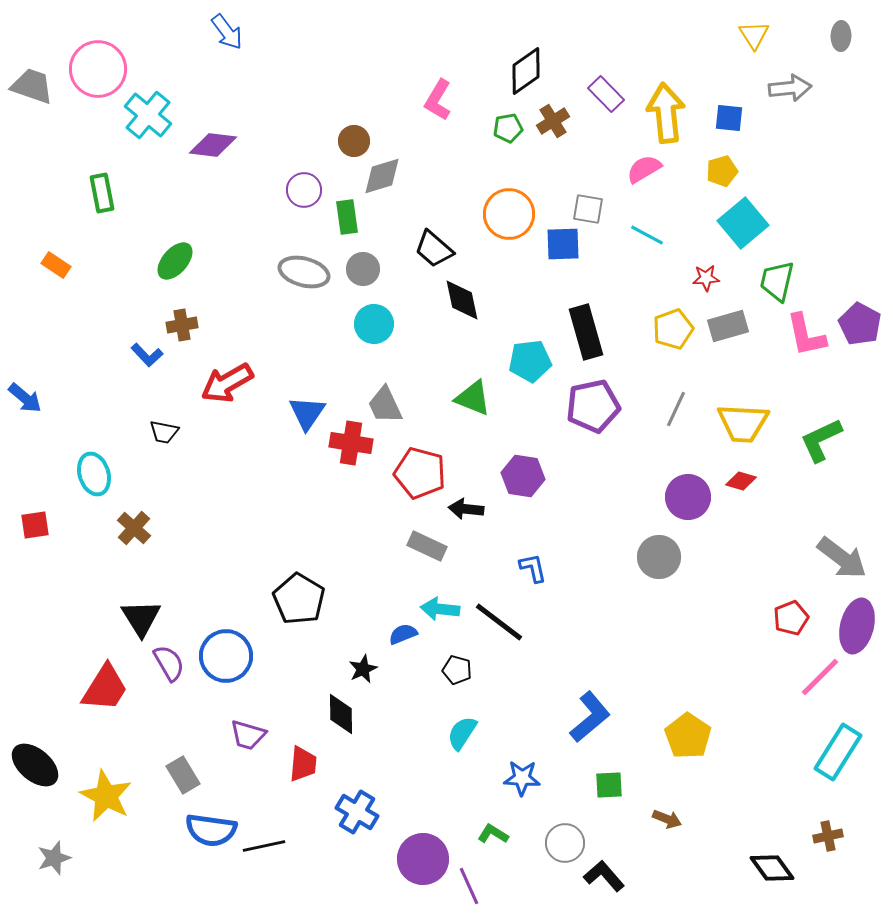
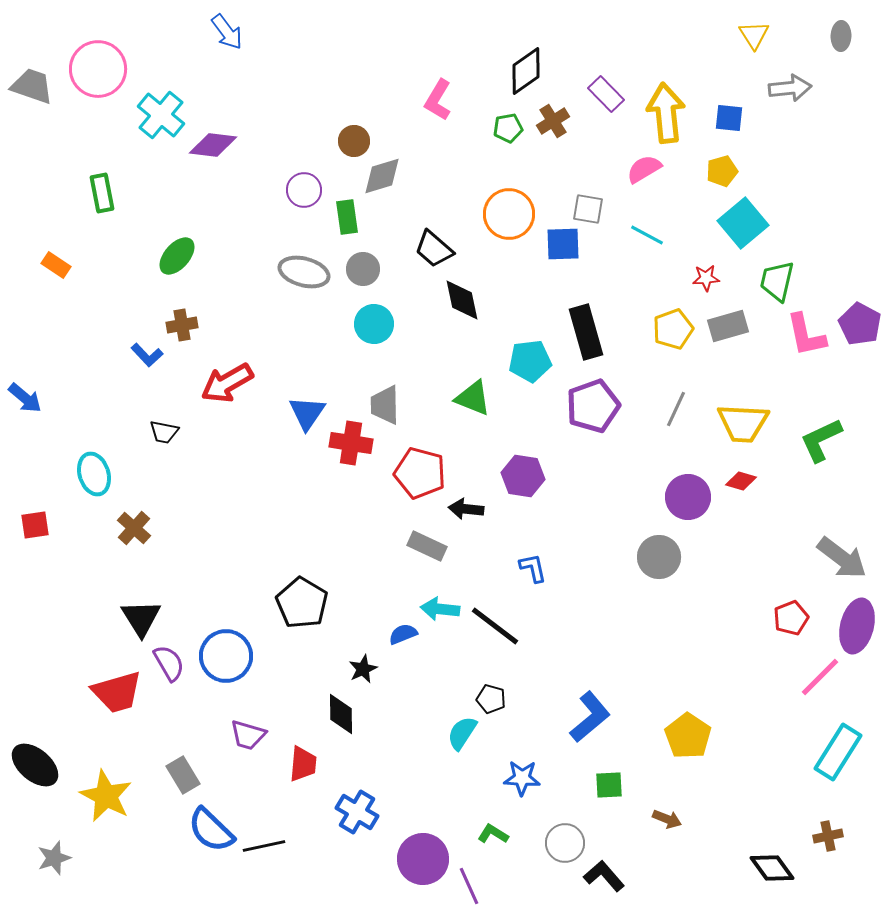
cyan cross at (148, 115): moved 13 px right
green ellipse at (175, 261): moved 2 px right, 5 px up
gray trapezoid at (385, 405): rotated 24 degrees clockwise
purple pentagon at (593, 406): rotated 8 degrees counterclockwise
black pentagon at (299, 599): moved 3 px right, 4 px down
black line at (499, 622): moved 4 px left, 4 px down
black pentagon at (457, 670): moved 34 px right, 29 px down
red trapezoid at (105, 688): moved 12 px right, 4 px down; rotated 42 degrees clockwise
blue semicircle at (211, 830): rotated 36 degrees clockwise
